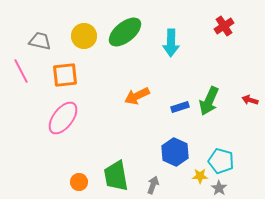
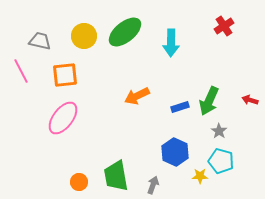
gray star: moved 57 px up
